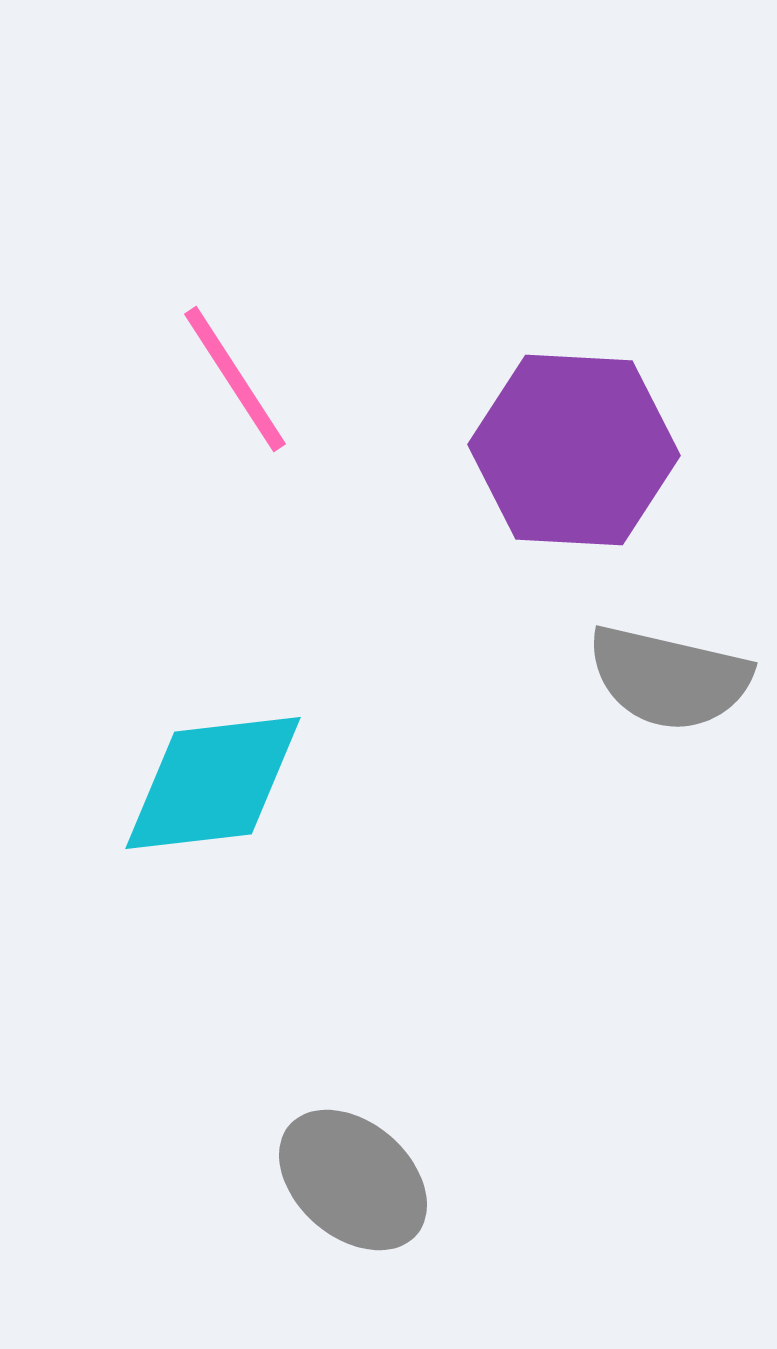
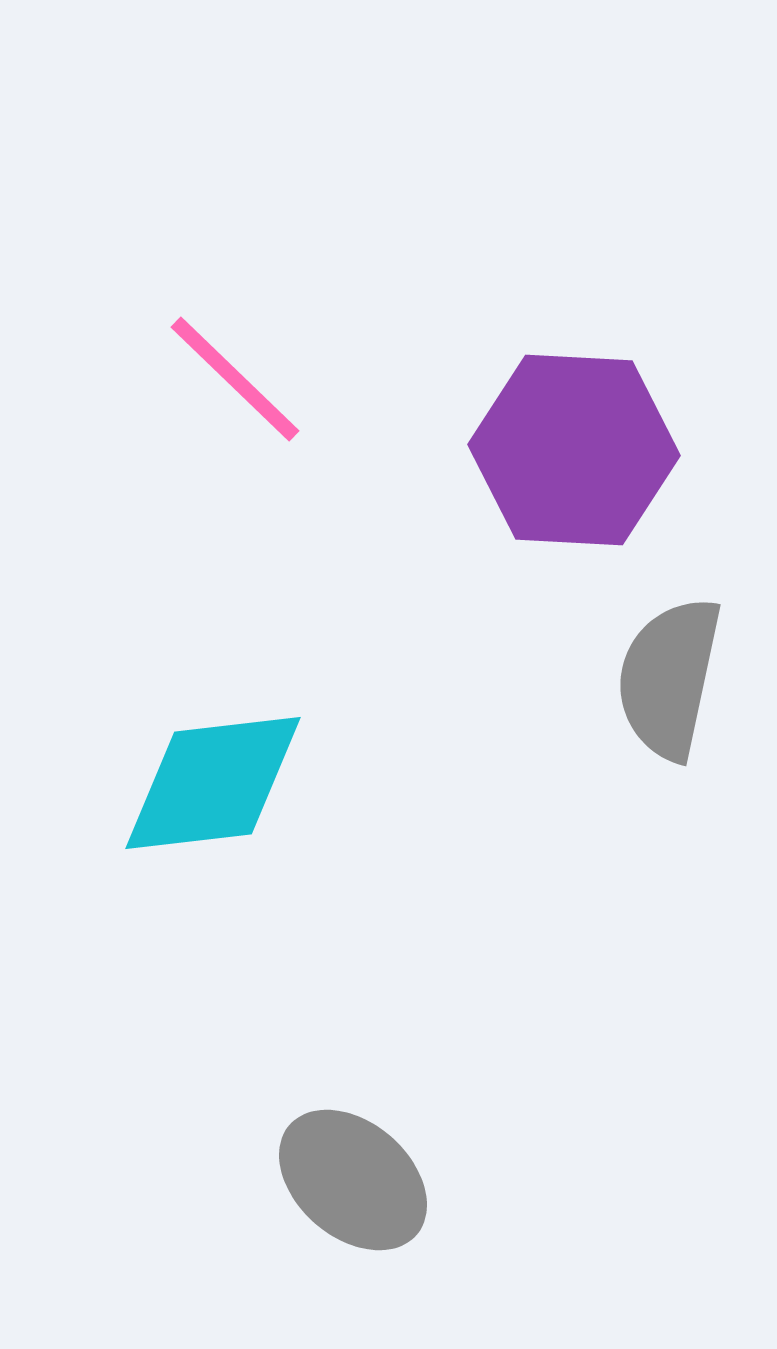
pink line: rotated 13 degrees counterclockwise
gray semicircle: rotated 89 degrees clockwise
